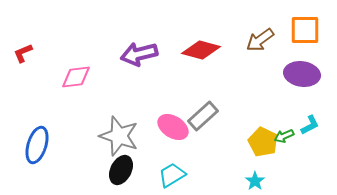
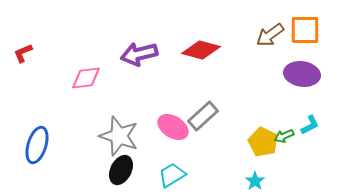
brown arrow: moved 10 px right, 5 px up
pink diamond: moved 10 px right, 1 px down
